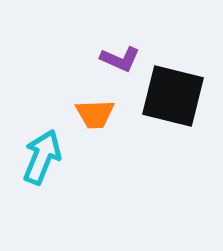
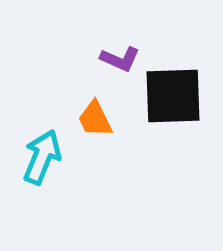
black square: rotated 16 degrees counterclockwise
orange trapezoid: moved 5 px down; rotated 66 degrees clockwise
